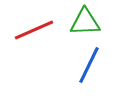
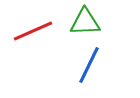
red line: moved 1 px left, 1 px down
